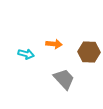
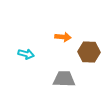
orange arrow: moved 9 px right, 7 px up
gray trapezoid: rotated 45 degrees counterclockwise
